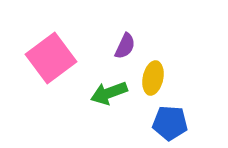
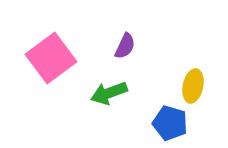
yellow ellipse: moved 40 px right, 8 px down
blue pentagon: rotated 12 degrees clockwise
